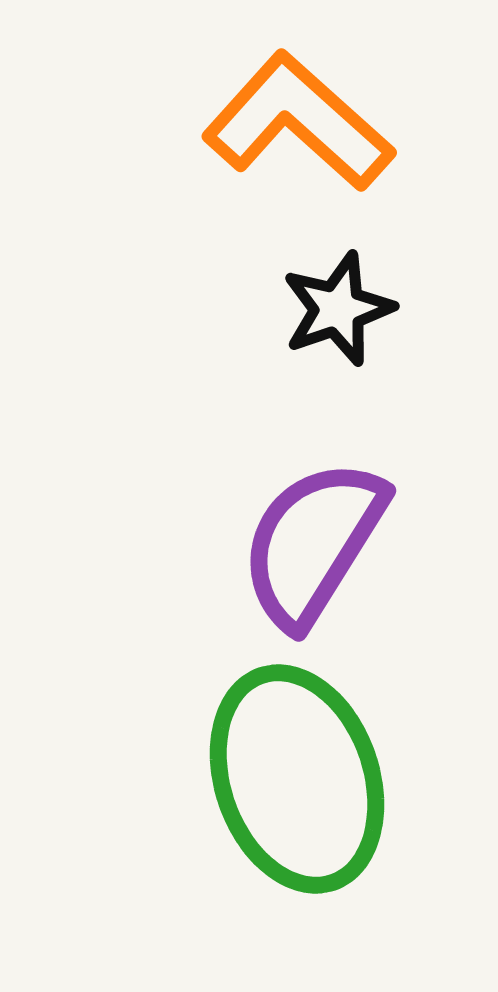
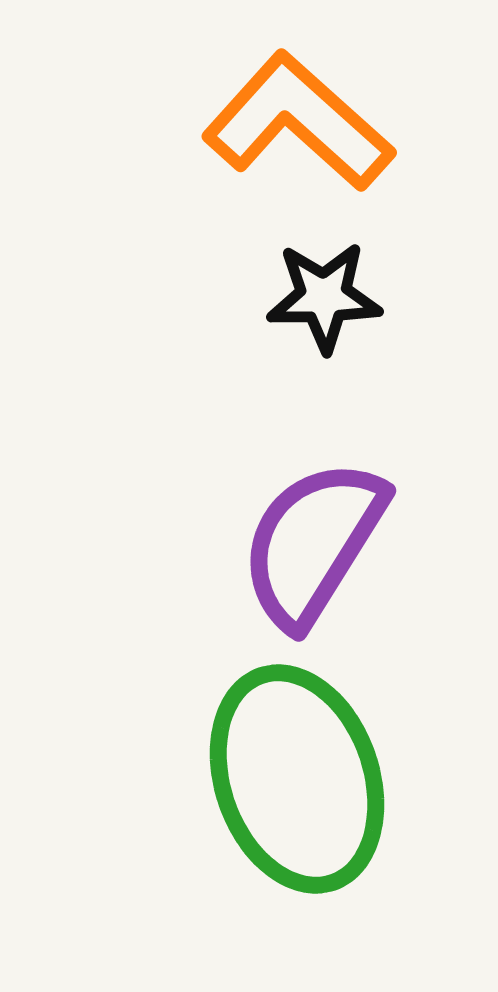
black star: moved 14 px left, 12 px up; rotated 18 degrees clockwise
